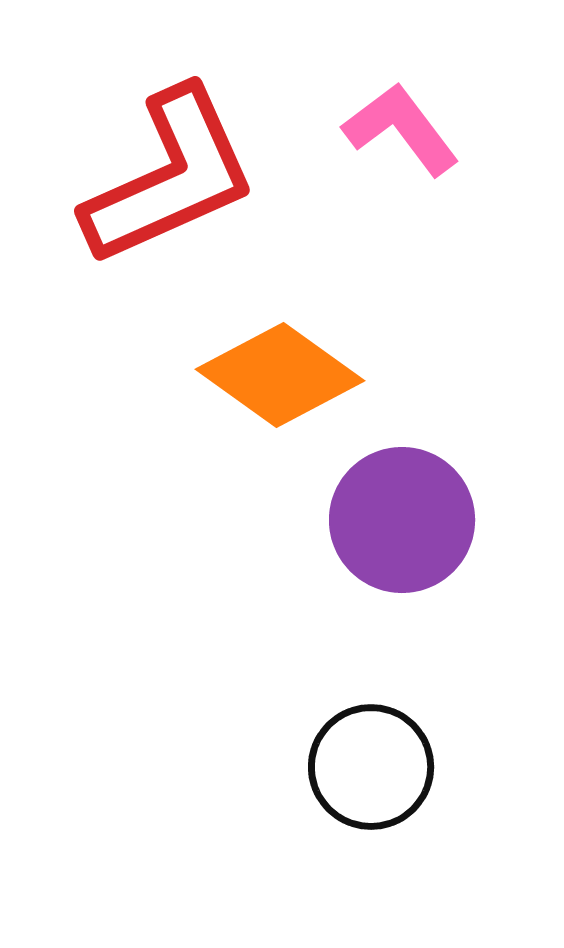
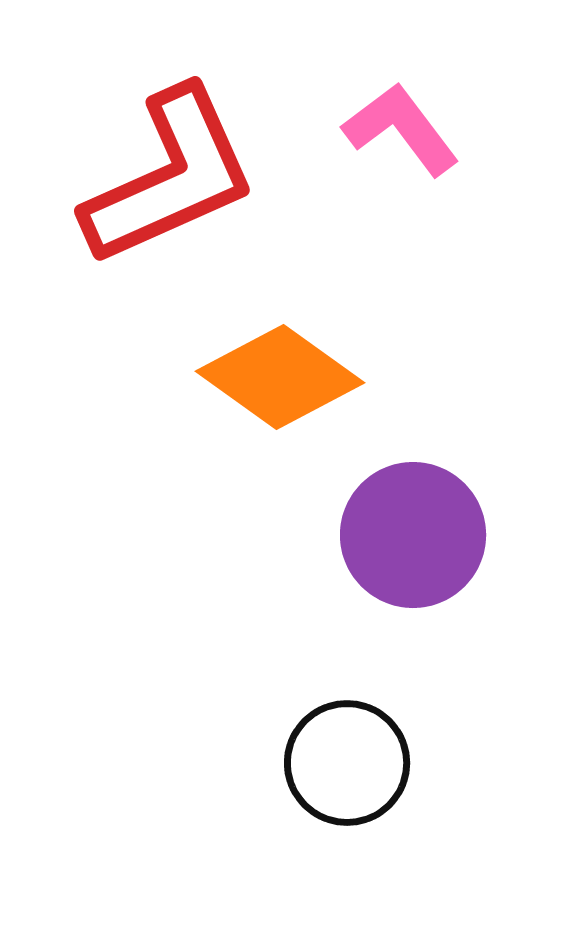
orange diamond: moved 2 px down
purple circle: moved 11 px right, 15 px down
black circle: moved 24 px left, 4 px up
